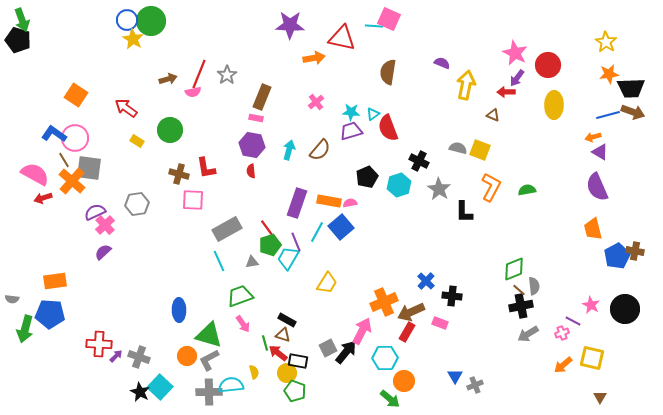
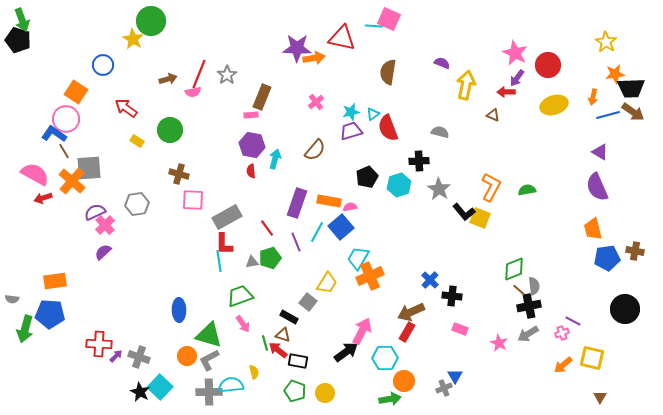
blue circle at (127, 20): moved 24 px left, 45 px down
purple star at (290, 25): moved 7 px right, 23 px down
orange star at (609, 74): moved 6 px right
orange square at (76, 95): moved 3 px up
yellow ellipse at (554, 105): rotated 72 degrees clockwise
cyan star at (351, 112): rotated 18 degrees counterclockwise
brown arrow at (633, 112): rotated 15 degrees clockwise
pink rectangle at (256, 118): moved 5 px left, 3 px up; rotated 16 degrees counterclockwise
orange arrow at (593, 137): moved 40 px up; rotated 63 degrees counterclockwise
pink circle at (75, 138): moved 9 px left, 19 px up
gray semicircle at (458, 148): moved 18 px left, 16 px up
cyan arrow at (289, 150): moved 14 px left, 9 px down
brown semicircle at (320, 150): moved 5 px left
yellow square at (480, 150): moved 68 px down
brown line at (64, 160): moved 9 px up
black cross at (419, 161): rotated 30 degrees counterclockwise
gray square at (89, 168): rotated 12 degrees counterclockwise
red L-shape at (206, 168): moved 18 px right, 76 px down; rotated 10 degrees clockwise
pink semicircle at (350, 203): moved 4 px down
black L-shape at (464, 212): rotated 40 degrees counterclockwise
gray rectangle at (227, 229): moved 12 px up
green pentagon at (270, 245): moved 13 px down
blue pentagon at (617, 256): moved 10 px left, 2 px down; rotated 20 degrees clockwise
cyan trapezoid at (288, 258): moved 70 px right
cyan line at (219, 261): rotated 15 degrees clockwise
blue cross at (426, 281): moved 4 px right, 1 px up
orange cross at (384, 302): moved 14 px left, 26 px up
pink star at (591, 305): moved 92 px left, 38 px down
black cross at (521, 306): moved 8 px right
black rectangle at (287, 320): moved 2 px right, 3 px up
pink rectangle at (440, 323): moved 20 px right, 6 px down
gray square at (328, 348): moved 20 px left, 46 px up; rotated 24 degrees counterclockwise
black arrow at (346, 352): rotated 15 degrees clockwise
red arrow at (278, 353): moved 3 px up
yellow circle at (287, 373): moved 38 px right, 20 px down
gray cross at (475, 385): moved 31 px left, 3 px down
green arrow at (390, 399): rotated 50 degrees counterclockwise
